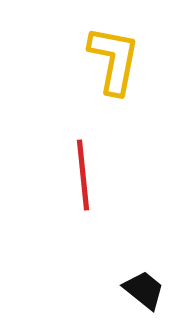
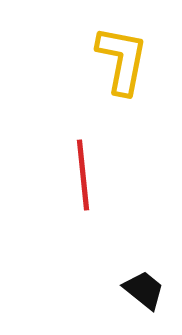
yellow L-shape: moved 8 px right
